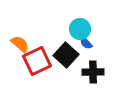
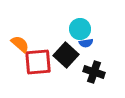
blue semicircle: rotated 56 degrees counterclockwise
red square: moved 1 px right, 1 px down; rotated 20 degrees clockwise
black cross: moved 1 px right; rotated 20 degrees clockwise
